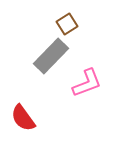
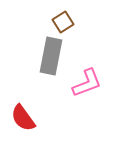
brown square: moved 4 px left, 2 px up
gray rectangle: rotated 33 degrees counterclockwise
